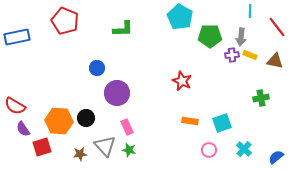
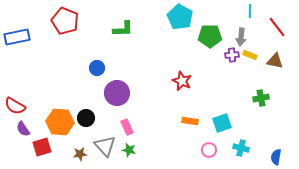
orange hexagon: moved 1 px right, 1 px down
cyan cross: moved 3 px left, 1 px up; rotated 28 degrees counterclockwise
blue semicircle: rotated 42 degrees counterclockwise
